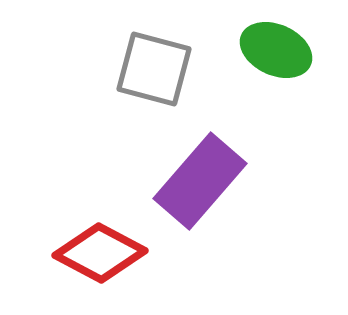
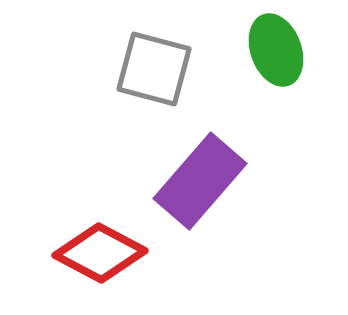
green ellipse: rotated 46 degrees clockwise
